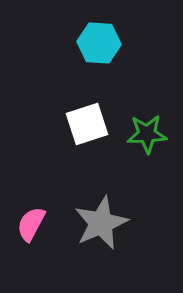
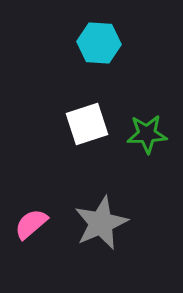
pink semicircle: rotated 21 degrees clockwise
